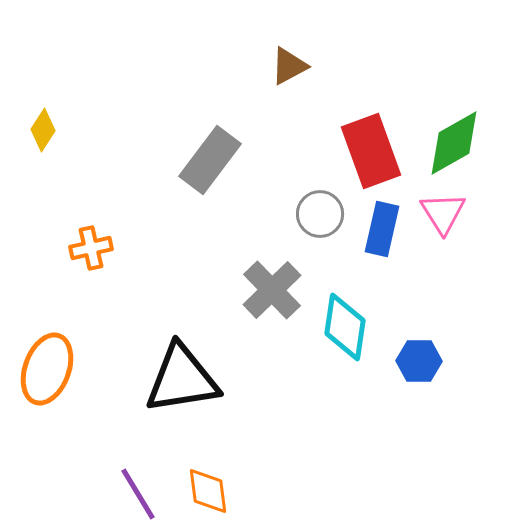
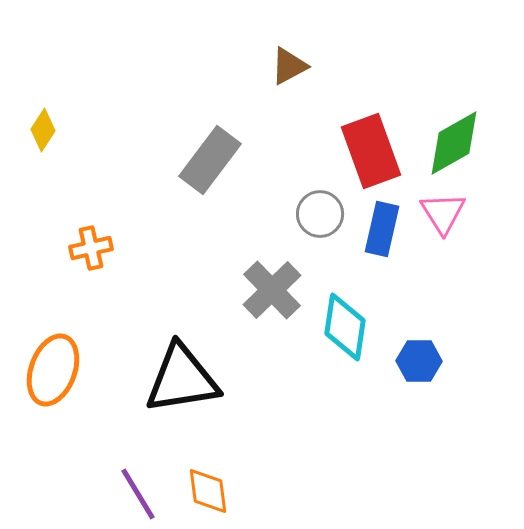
orange ellipse: moved 6 px right, 1 px down
